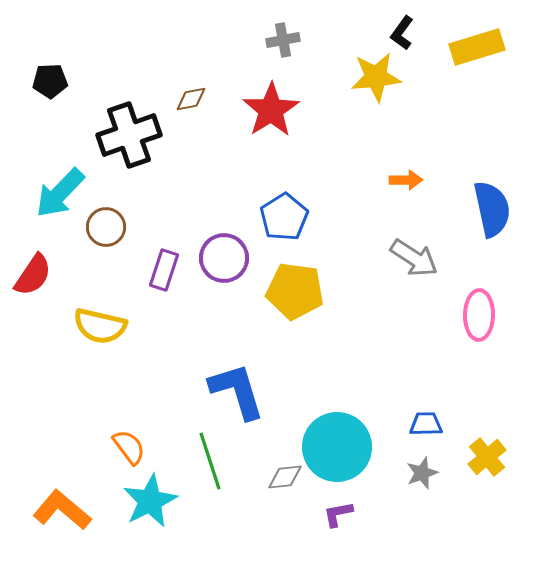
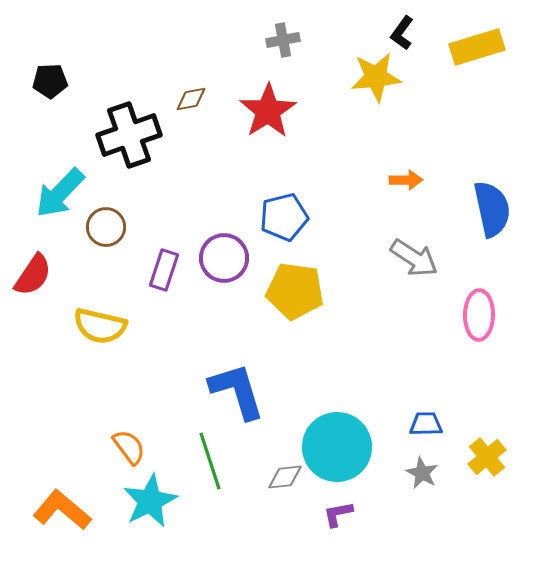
red star: moved 3 px left, 1 px down
blue pentagon: rotated 18 degrees clockwise
gray star: rotated 24 degrees counterclockwise
